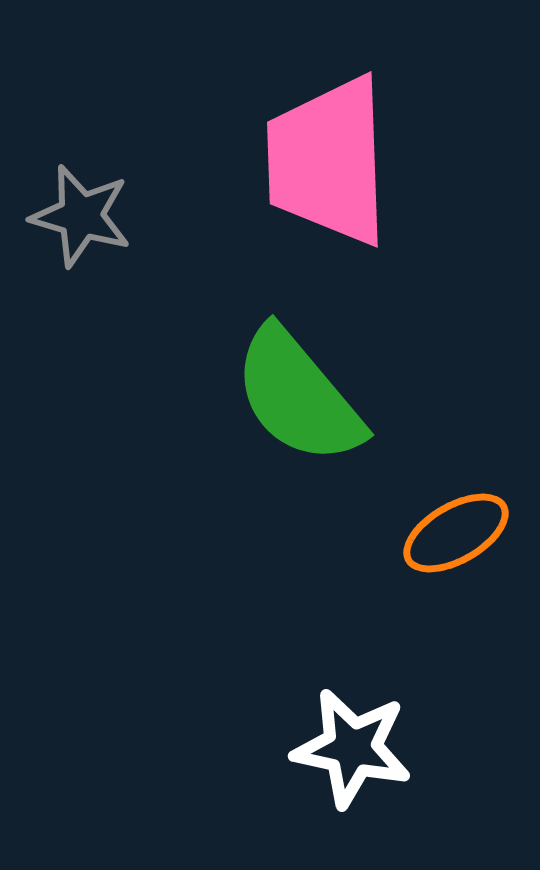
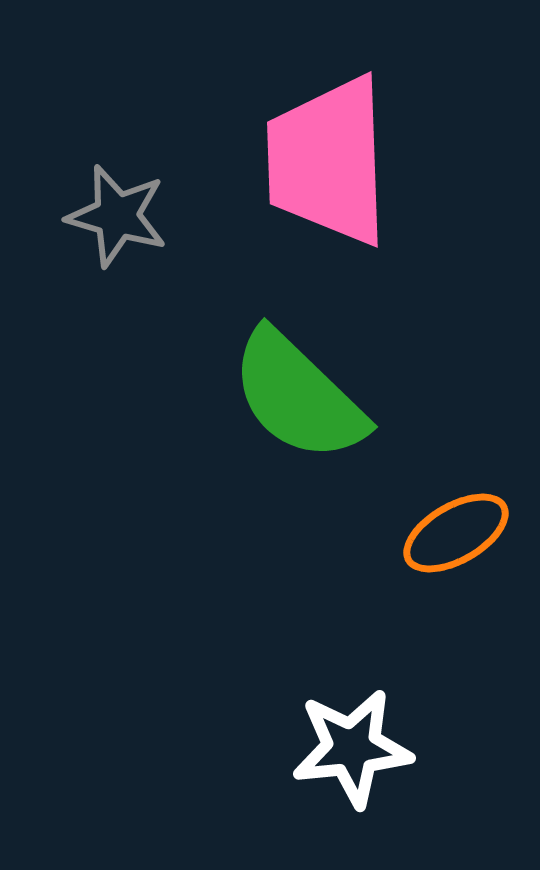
gray star: moved 36 px right
green semicircle: rotated 6 degrees counterclockwise
white star: rotated 18 degrees counterclockwise
